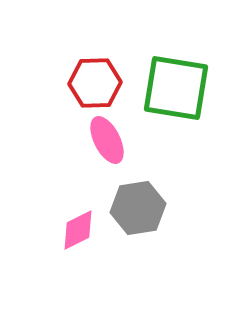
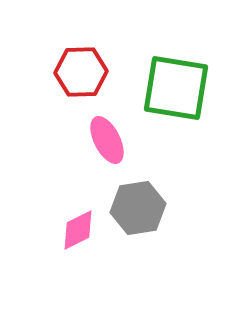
red hexagon: moved 14 px left, 11 px up
